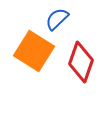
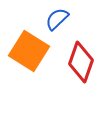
orange square: moved 5 px left
